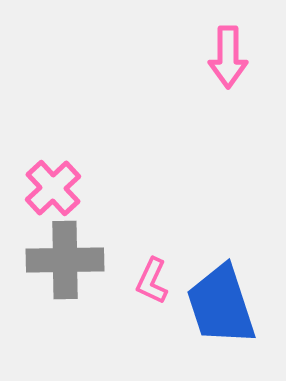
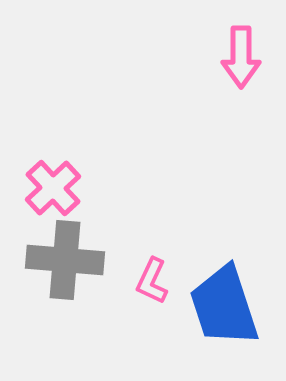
pink arrow: moved 13 px right
gray cross: rotated 6 degrees clockwise
blue trapezoid: moved 3 px right, 1 px down
